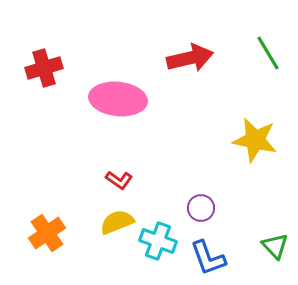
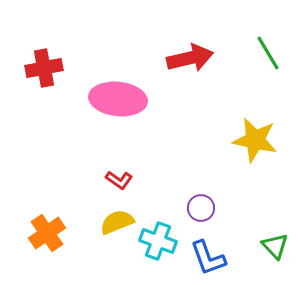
red cross: rotated 6 degrees clockwise
